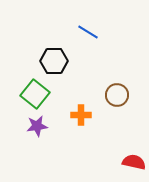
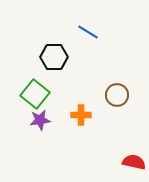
black hexagon: moved 4 px up
purple star: moved 3 px right, 6 px up
